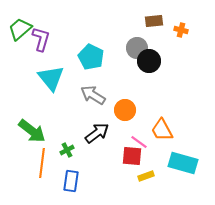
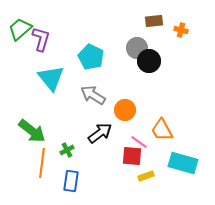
black arrow: moved 3 px right
